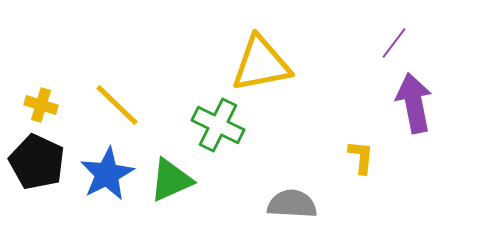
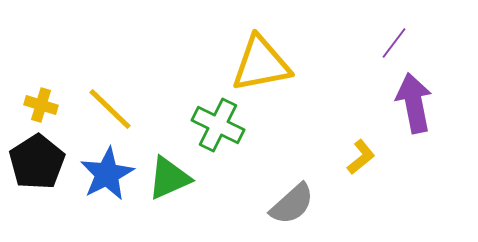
yellow line: moved 7 px left, 4 px down
yellow L-shape: rotated 45 degrees clockwise
black pentagon: rotated 14 degrees clockwise
green triangle: moved 2 px left, 2 px up
gray semicircle: rotated 135 degrees clockwise
